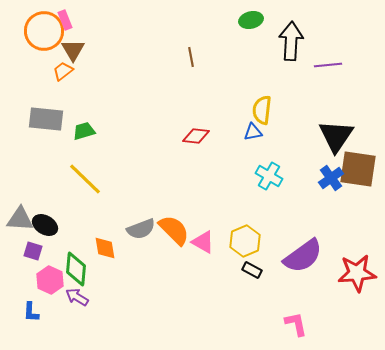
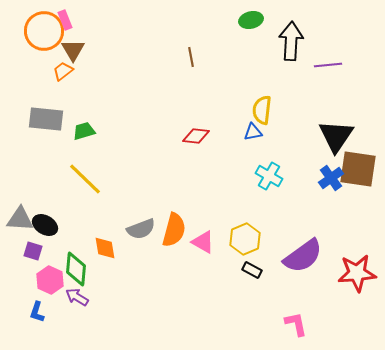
orange semicircle: rotated 60 degrees clockwise
yellow hexagon: moved 2 px up
blue L-shape: moved 6 px right; rotated 15 degrees clockwise
